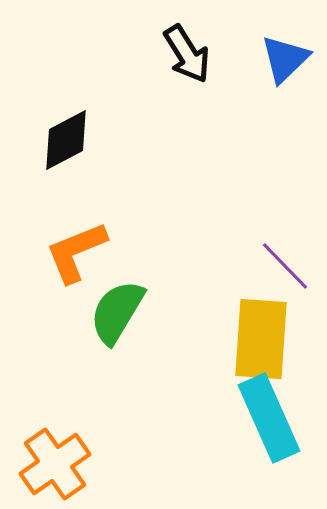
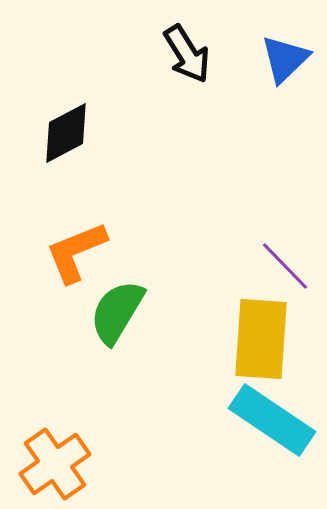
black diamond: moved 7 px up
cyan rectangle: moved 3 px right, 2 px down; rotated 32 degrees counterclockwise
